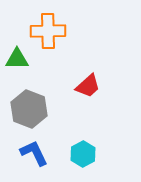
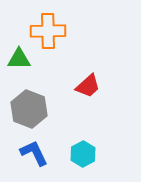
green triangle: moved 2 px right
